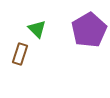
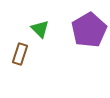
green triangle: moved 3 px right
